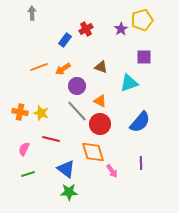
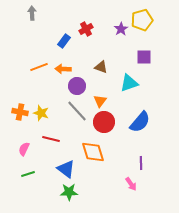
blue rectangle: moved 1 px left, 1 px down
orange arrow: rotated 35 degrees clockwise
orange triangle: rotated 40 degrees clockwise
red circle: moved 4 px right, 2 px up
pink arrow: moved 19 px right, 13 px down
